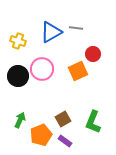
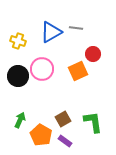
green L-shape: rotated 150 degrees clockwise
orange pentagon: rotated 20 degrees counterclockwise
